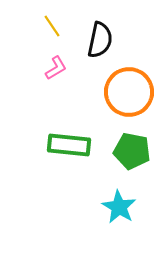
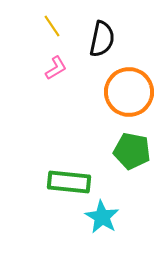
black semicircle: moved 2 px right, 1 px up
green rectangle: moved 37 px down
cyan star: moved 17 px left, 10 px down
